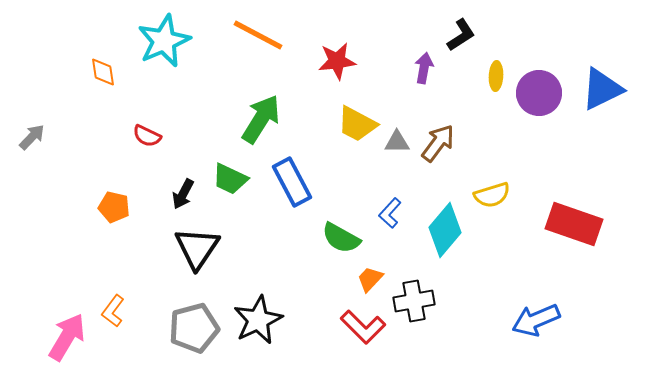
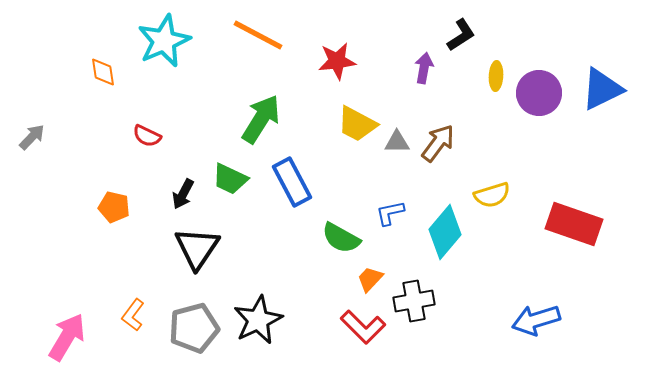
blue L-shape: rotated 36 degrees clockwise
cyan diamond: moved 2 px down
orange L-shape: moved 20 px right, 4 px down
blue arrow: rotated 6 degrees clockwise
